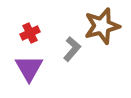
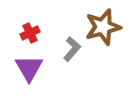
brown star: moved 1 px right, 1 px down
